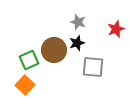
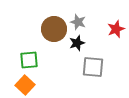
brown circle: moved 21 px up
green square: rotated 18 degrees clockwise
